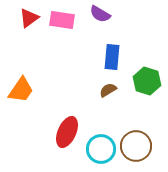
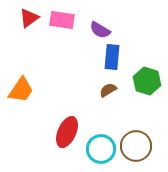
purple semicircle: moved 16 px down
